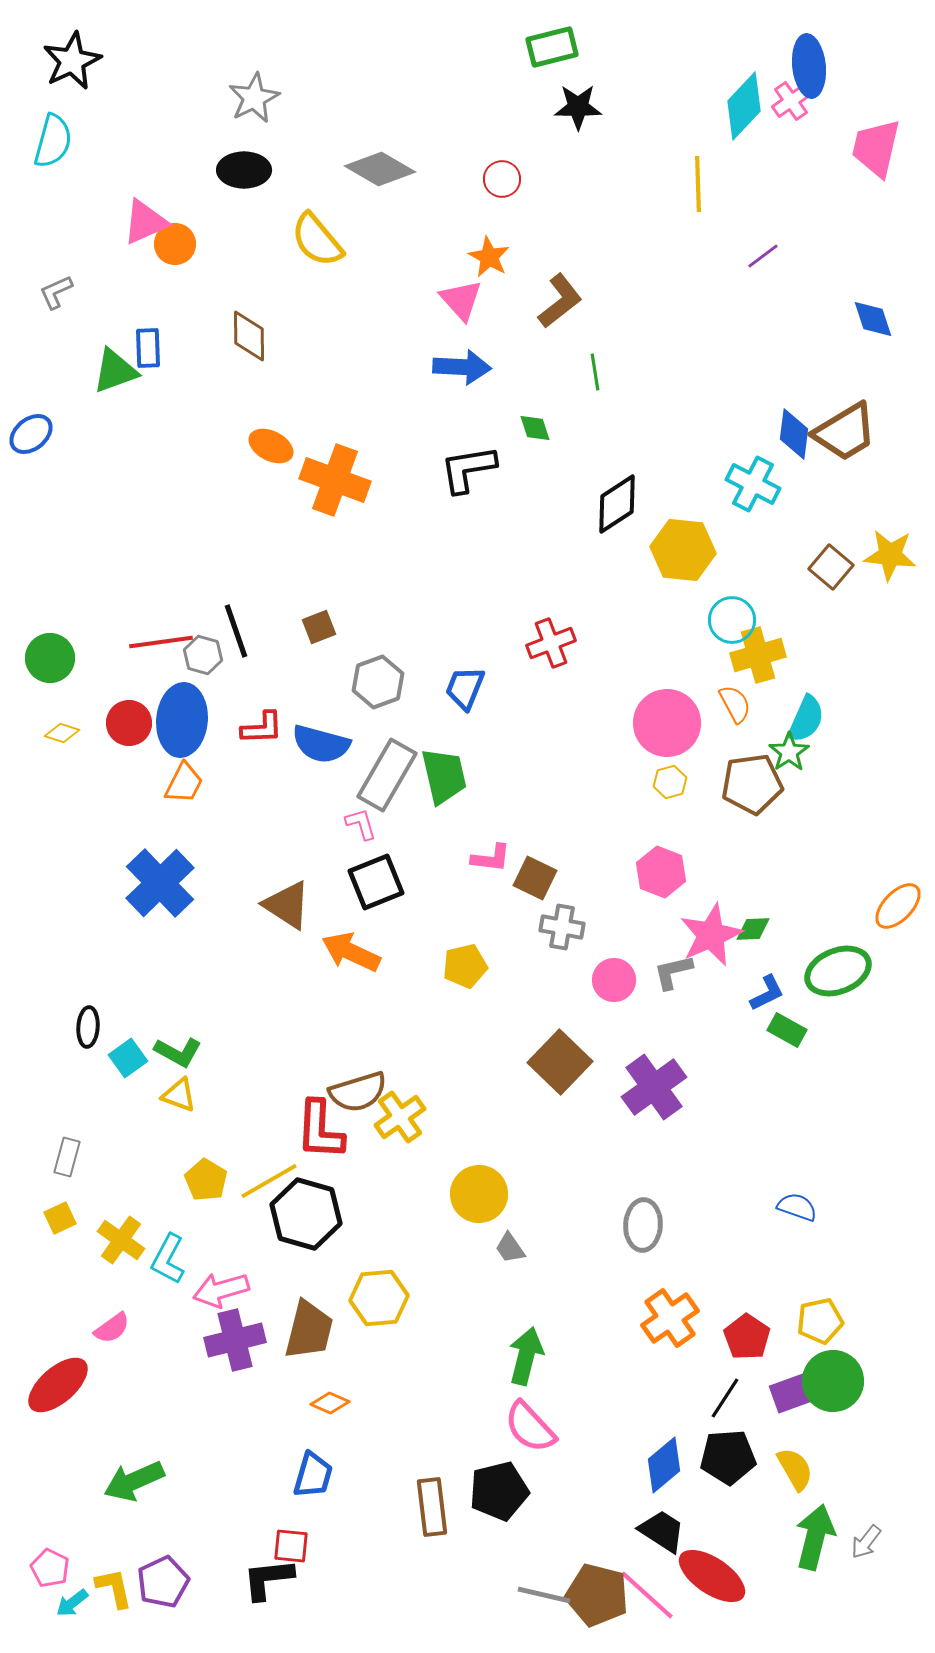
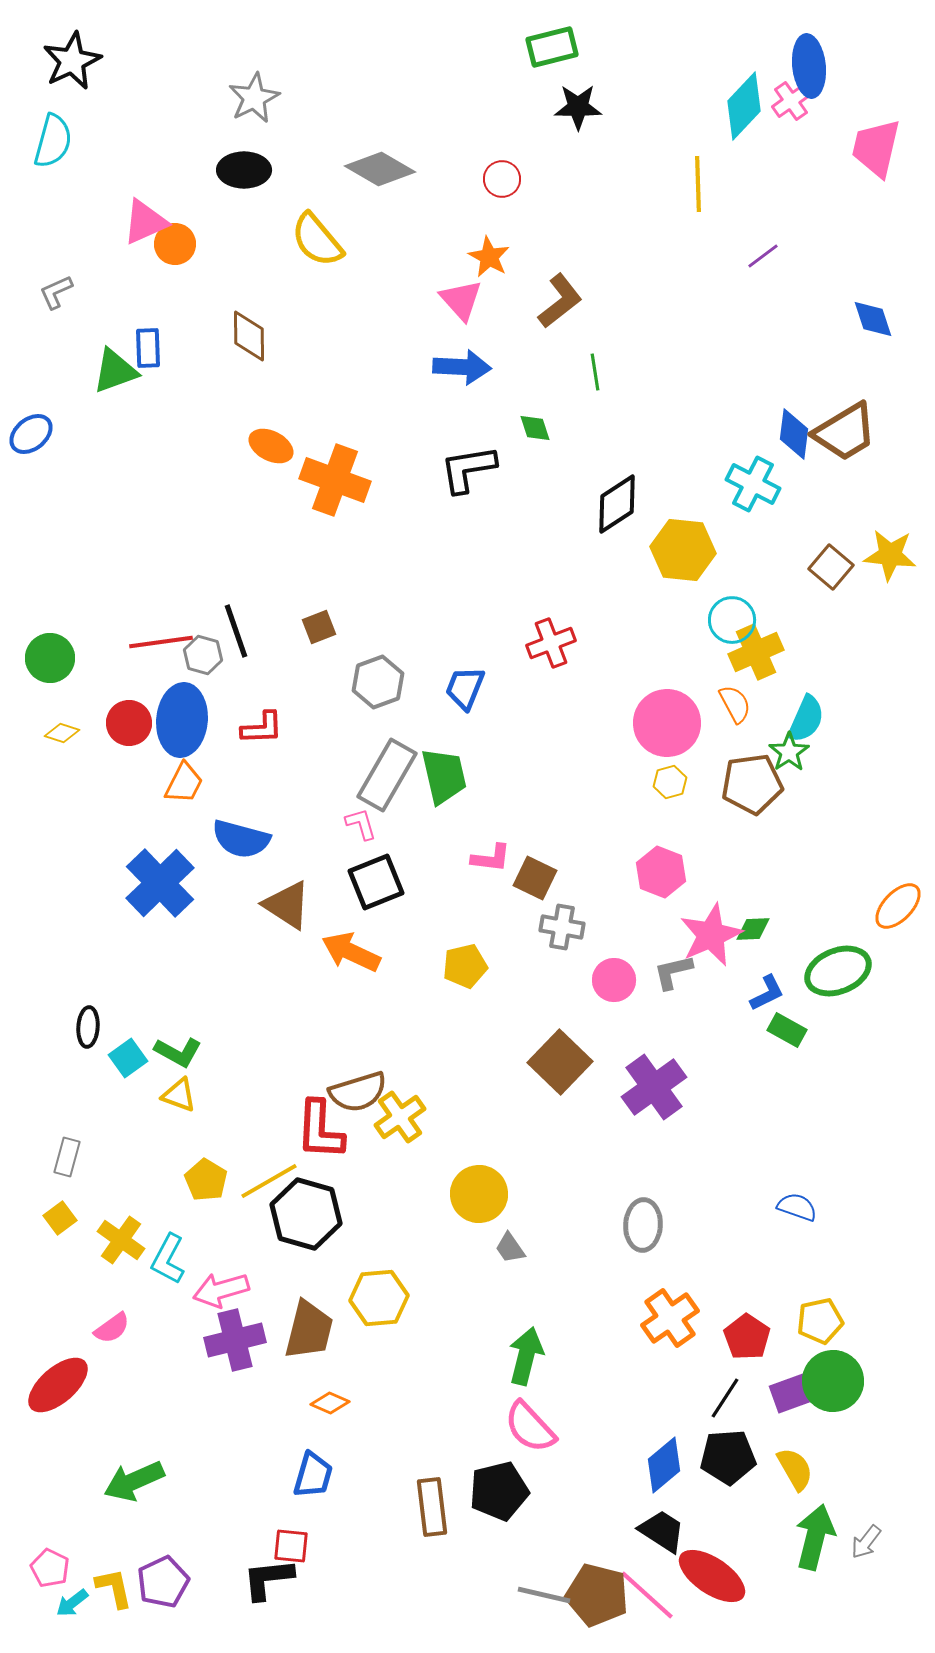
yellow cross at (758, 655): moved 2 px left, 3 px up; rotated 8 degrees counterclockwise
blue semicircle at (321, 744): moved 80 px left, 95 px down
yellow square at (60, 1218): rotated 12 degrees counterclockwise
